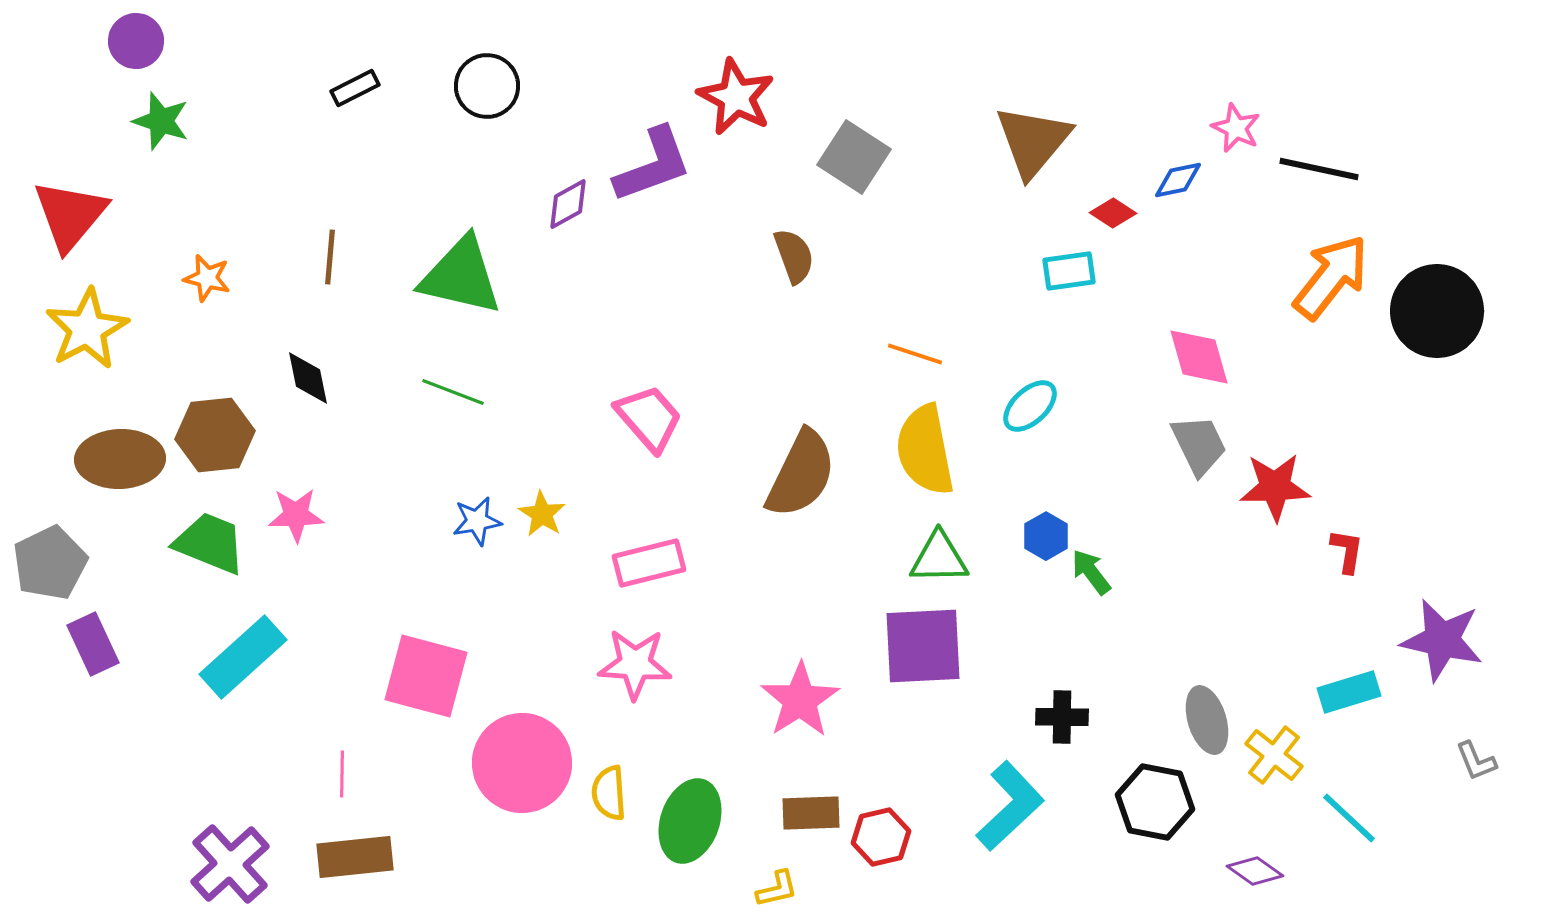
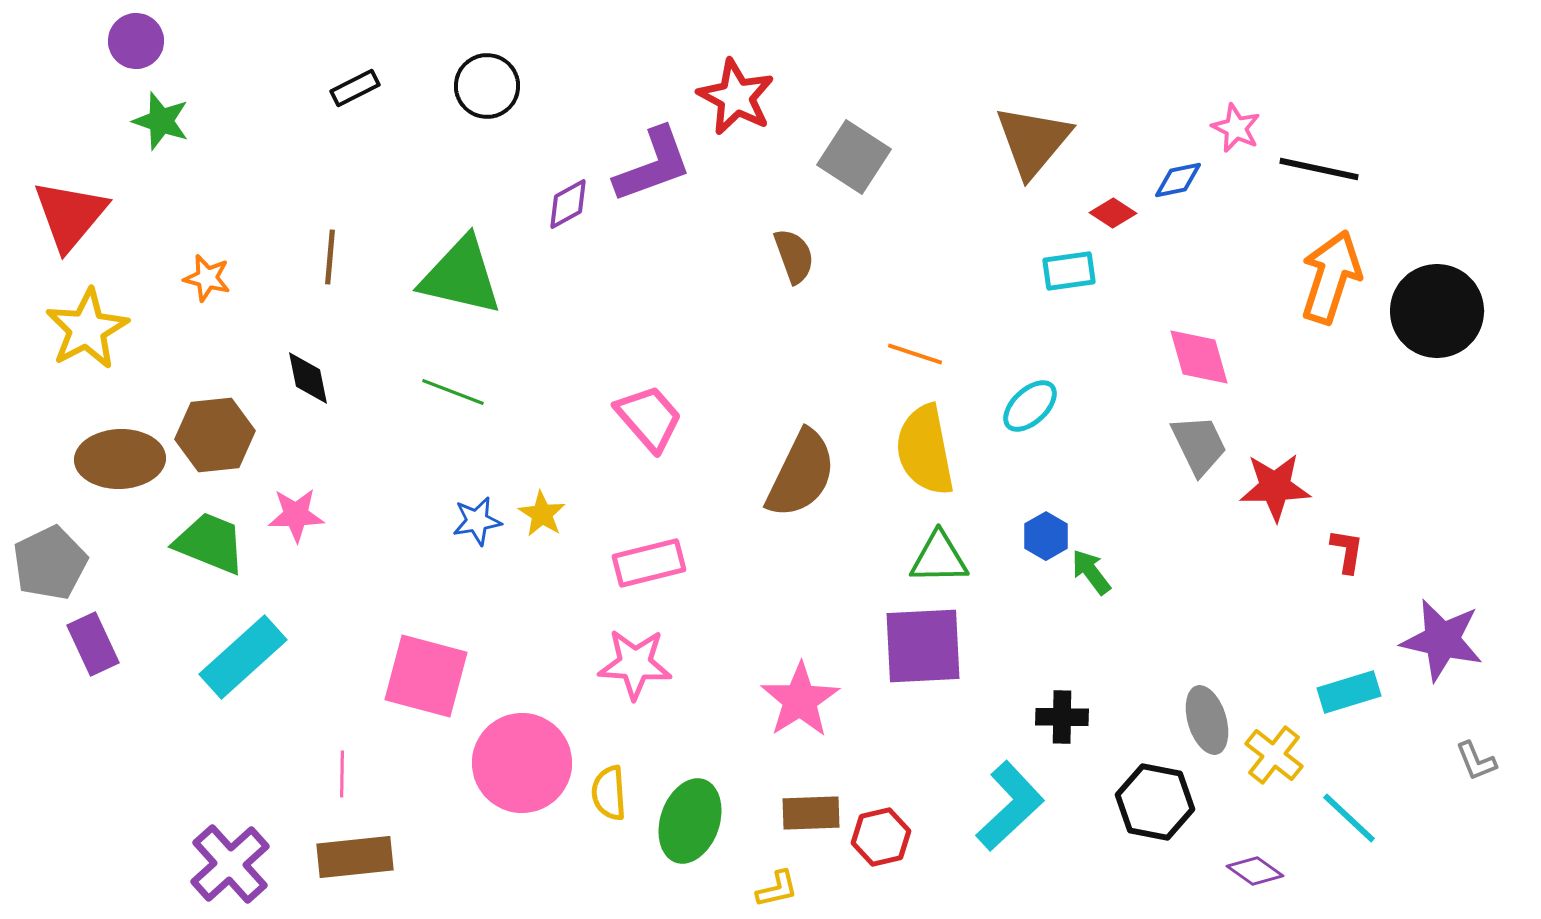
orange arrow at (1331, 277): rotated 20 degrees counterclockwise
